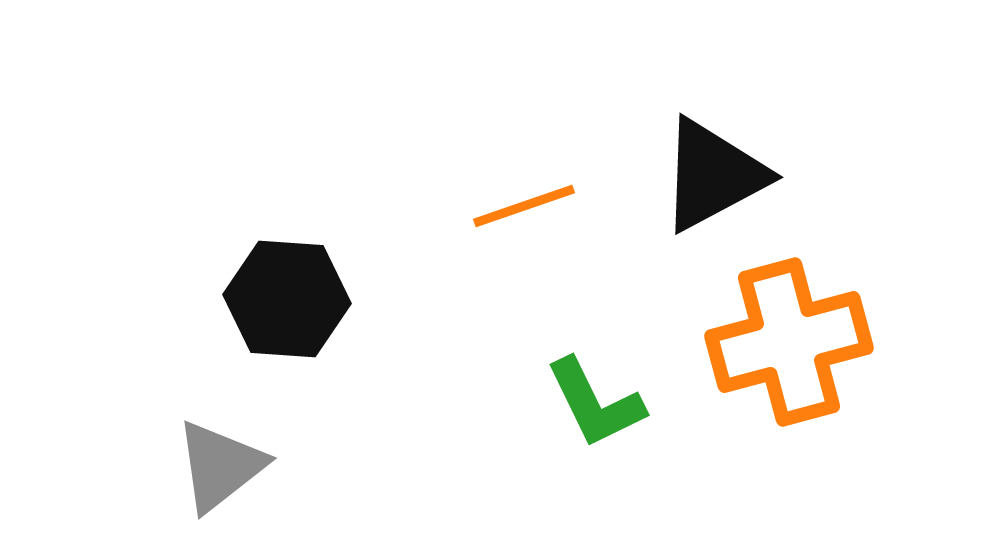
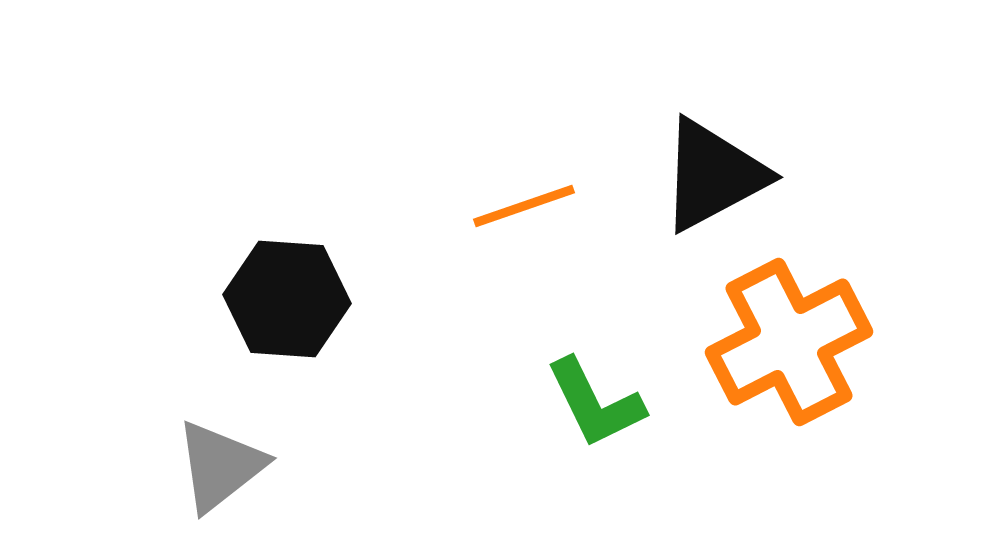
orange cross: rotated 12 degrees counterclockwise
